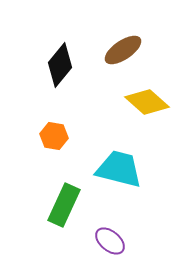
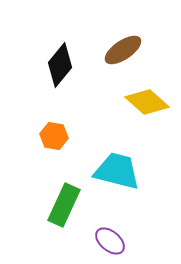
cyan trapezoid: moved 2 px left, 2 px down
